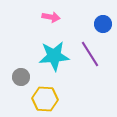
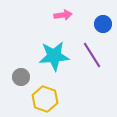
pink arrow: moved 12 px right, 2 px up; rotated 18 degrees counterclockwise
purple line: moved 2 px right, 1 px down
yellow hexagon: rotated 15 degrees clockwise
